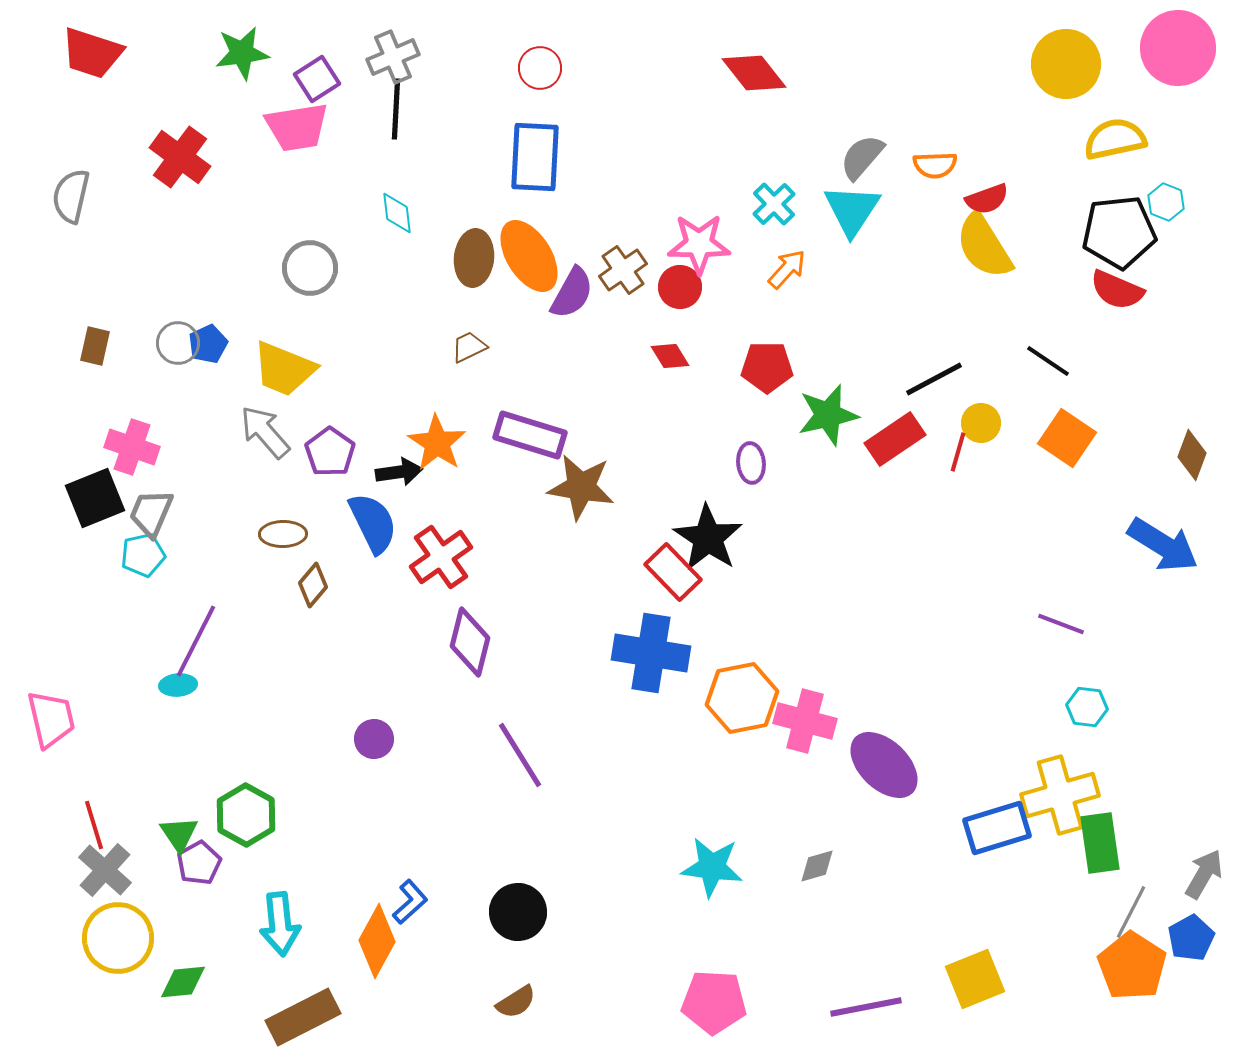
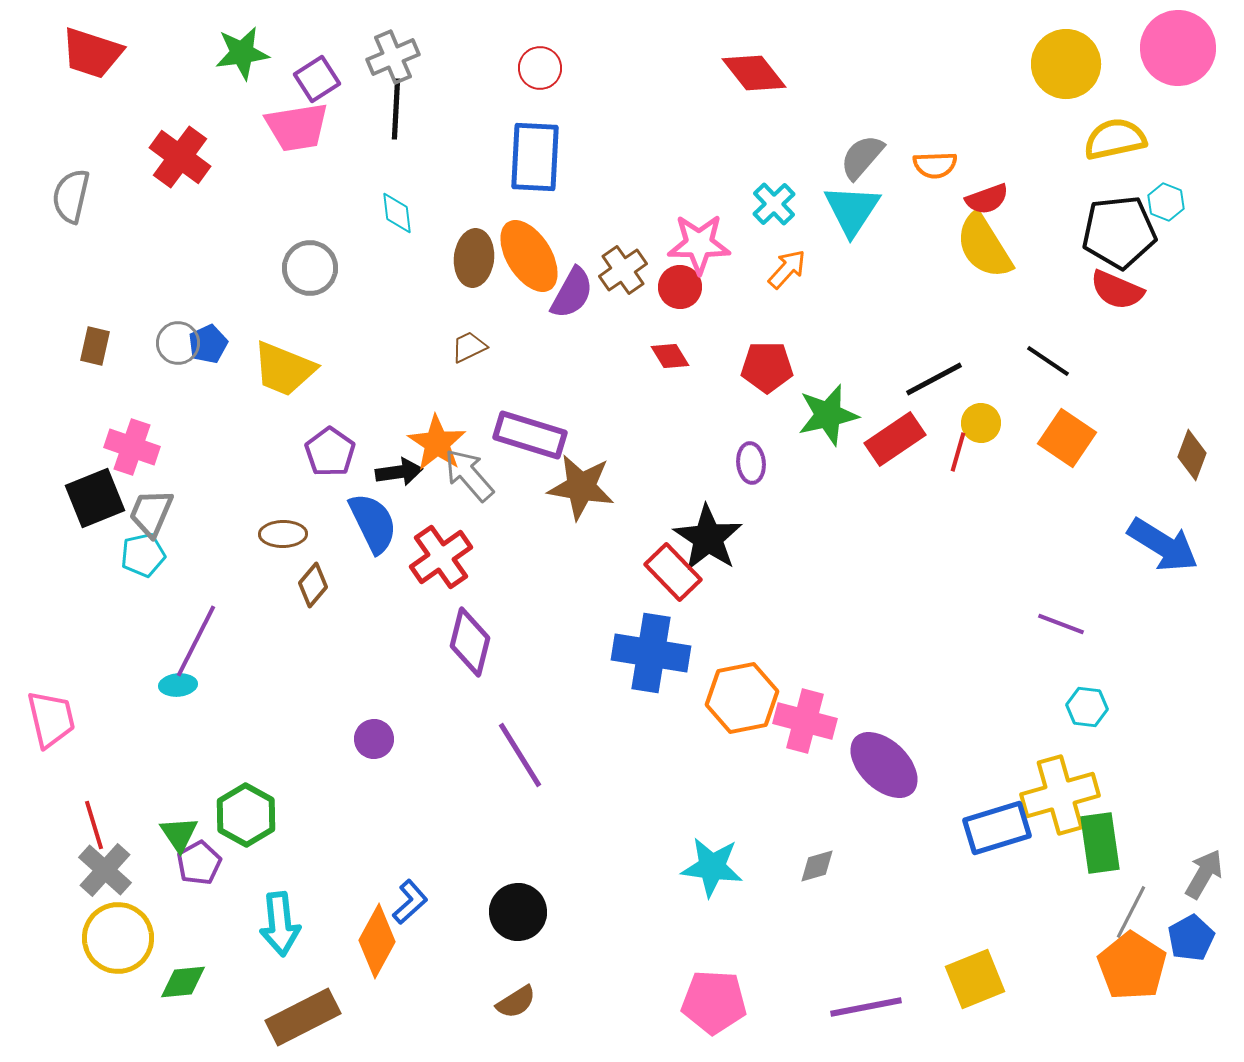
gray arrow at (265, 432): moved 204 px right, 43 px down
